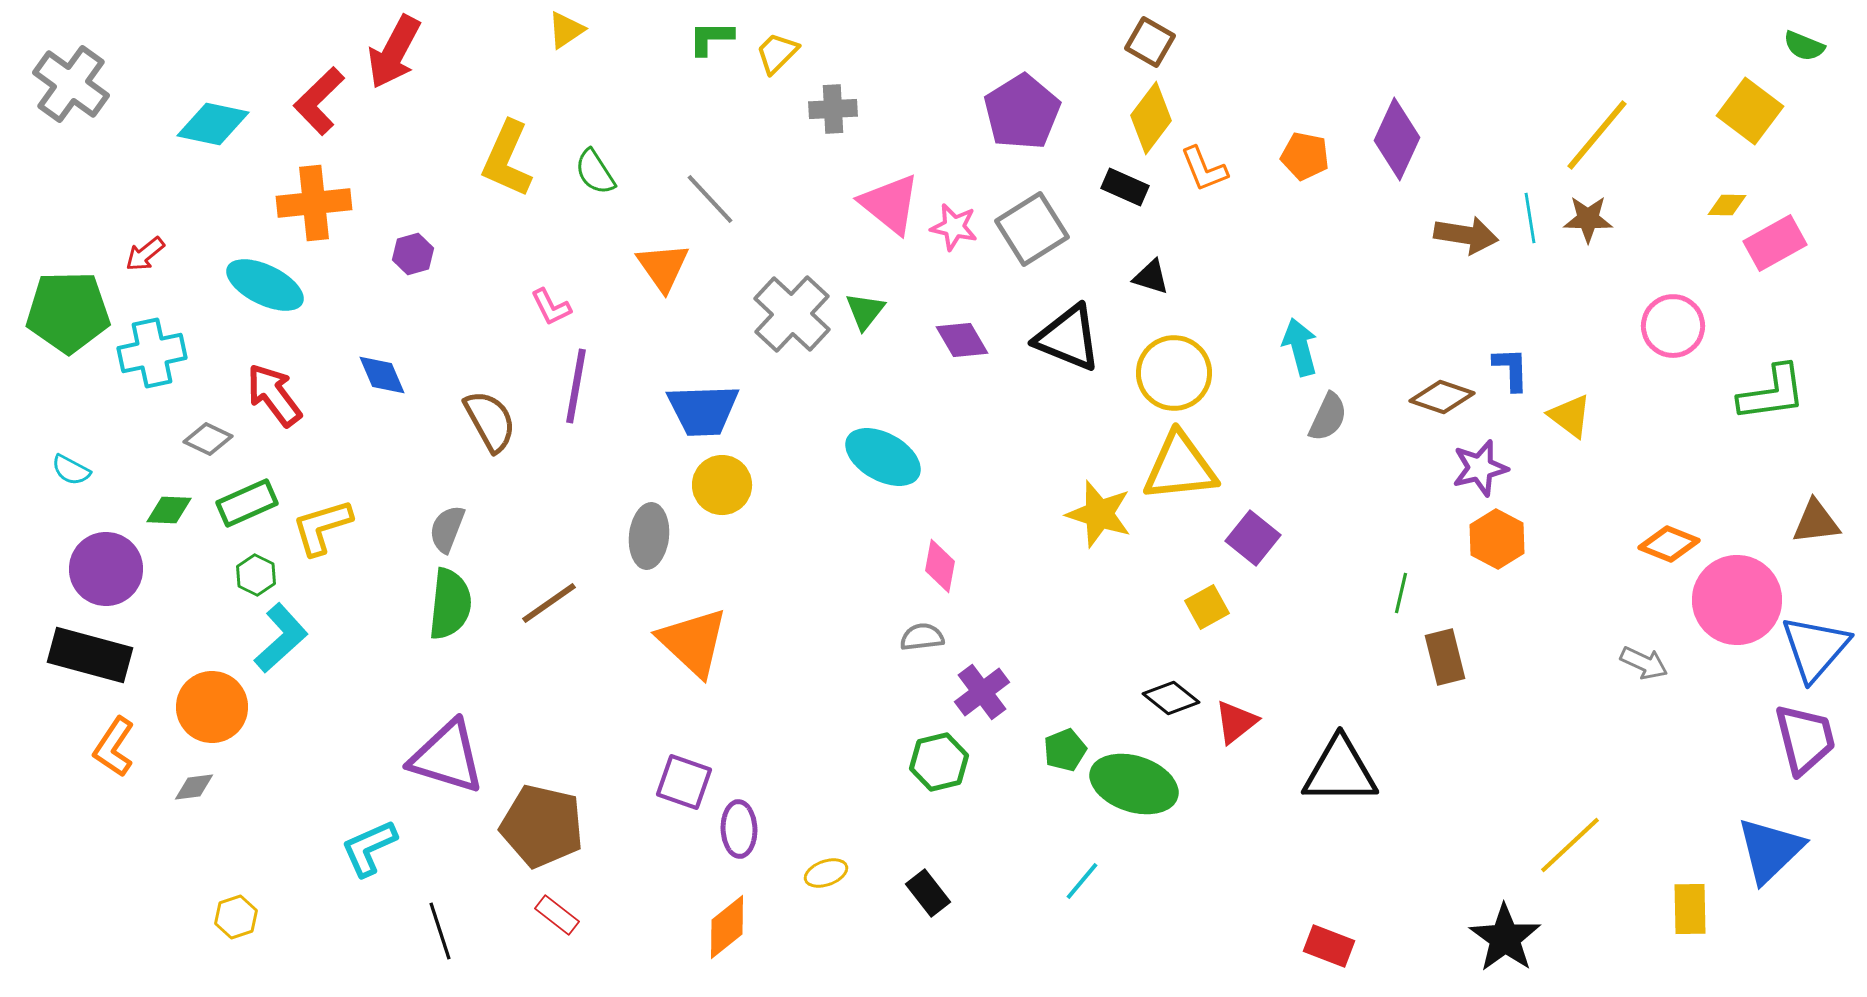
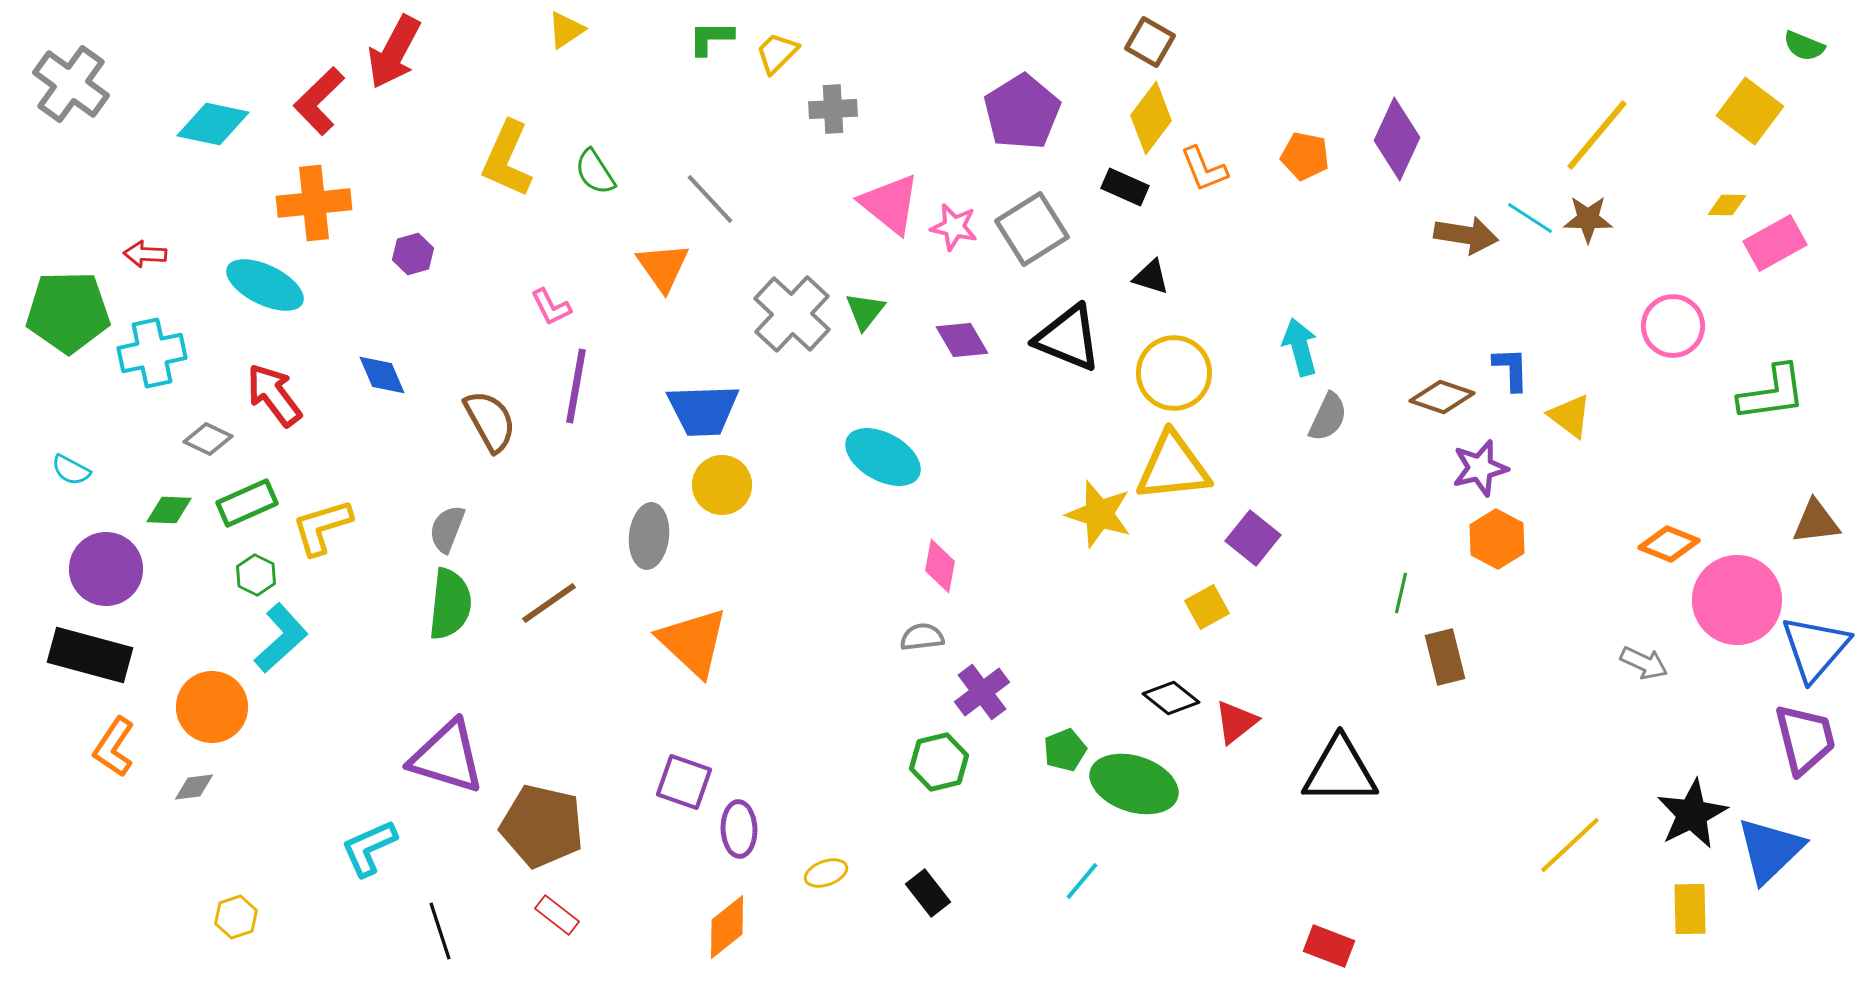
cyan line at (1530, 218): rotated 48 degrees counterclockwise
red arrow at (145, 254): rotated 42 degrees clockwise
yellow triangle at (1180, 467): moved 7 px left
black star at (1505, 938): moved 187 px right, 124 px up; rotated 10 degrees clockwise
